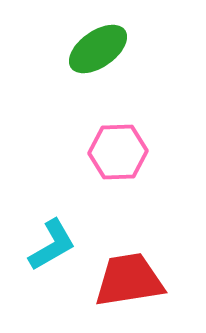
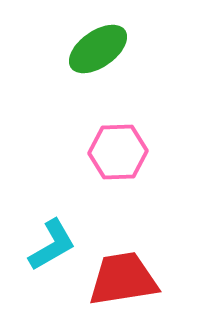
red trapezoid: moved 6 px left, 1 px up
